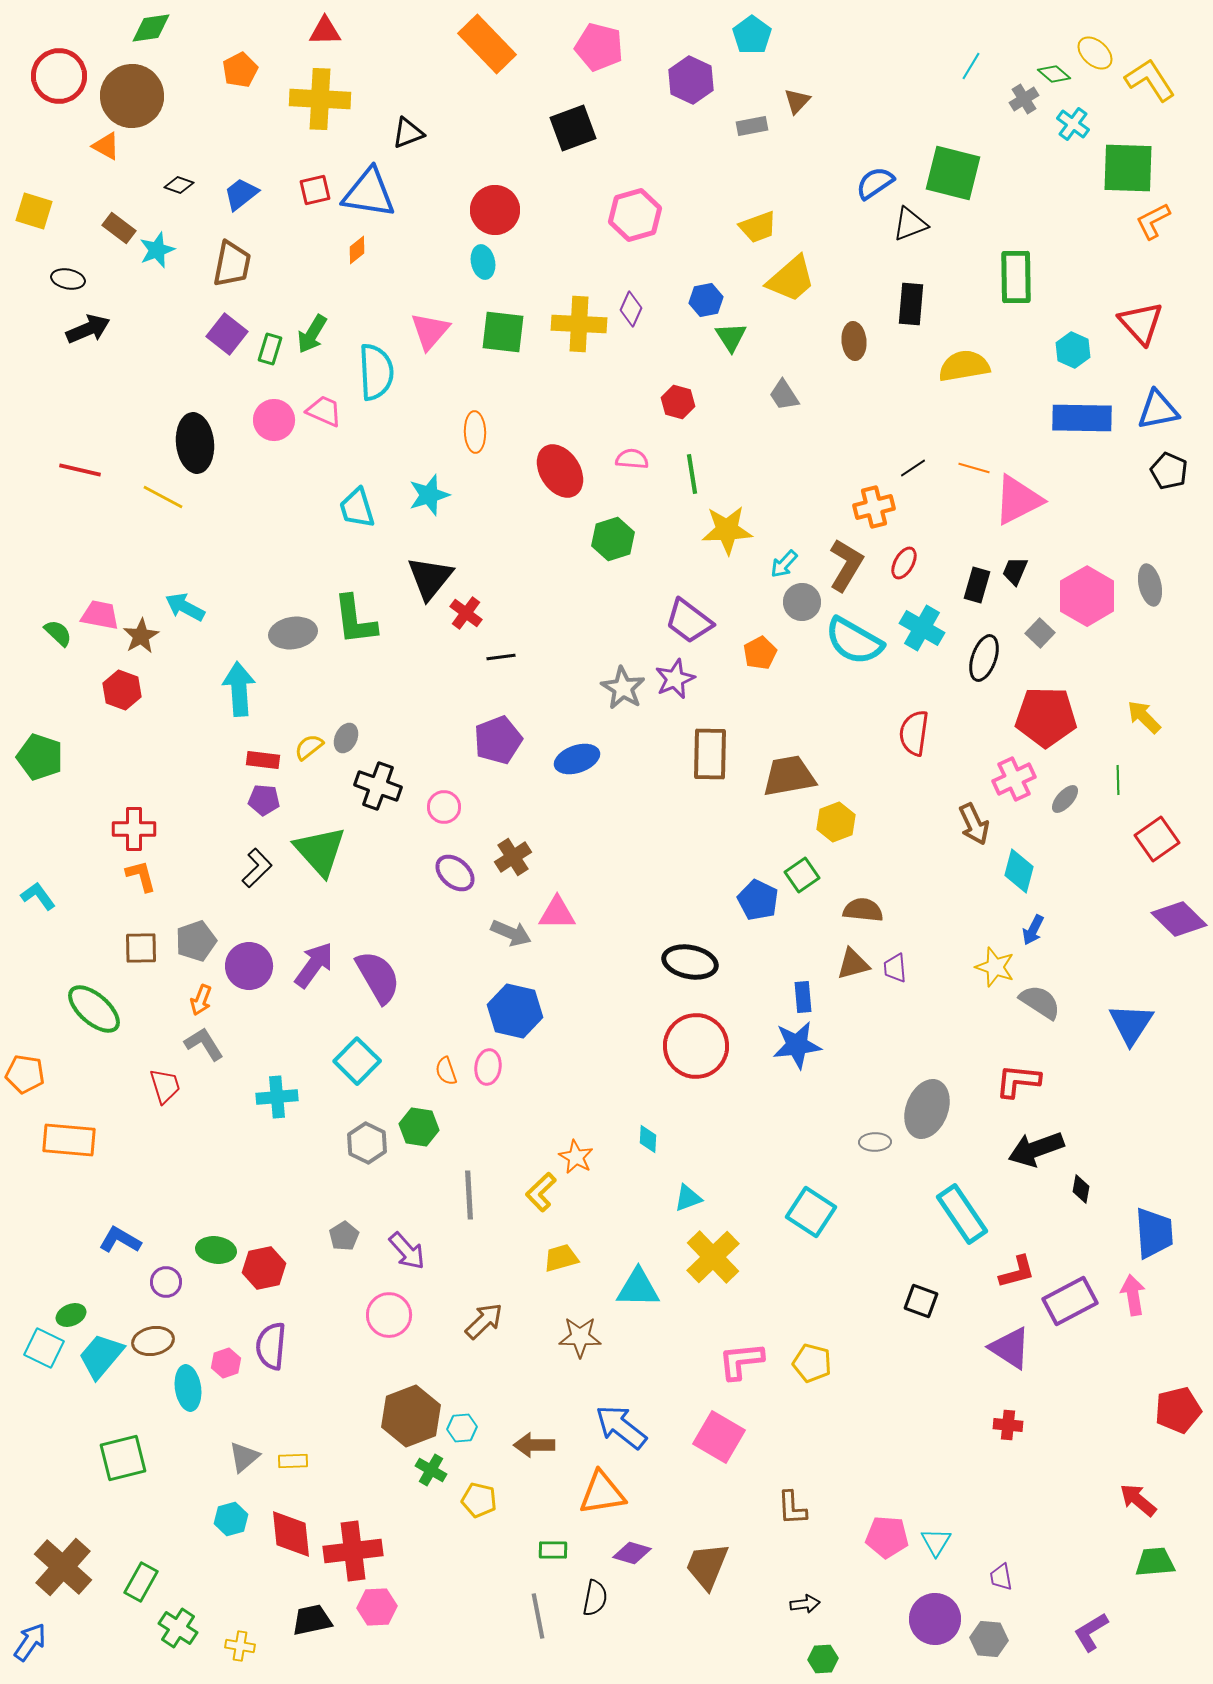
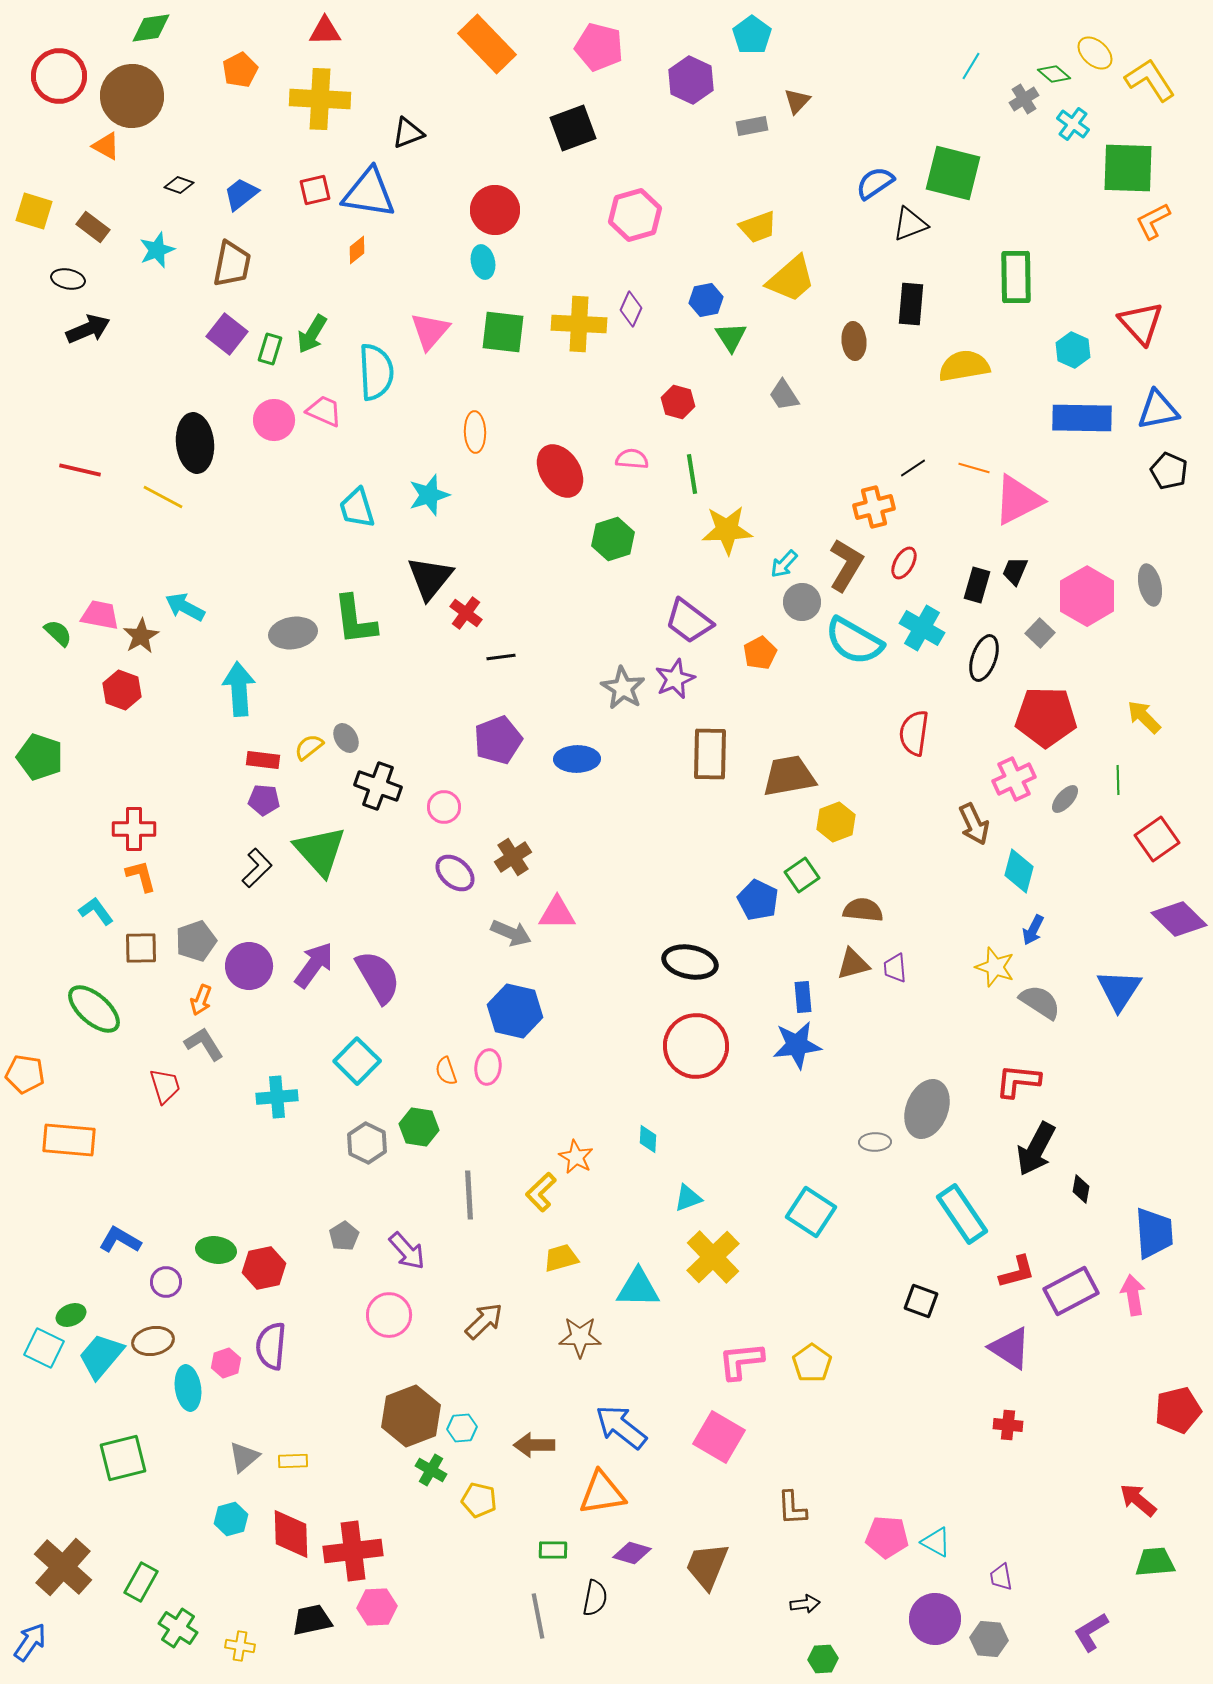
brown rectangle at (119, 228): moved 26 px left, 1 px up
gray ellipse at (346, 738): rotated 56 degrees counterclockwise
blue ellipse at (577, 759): rotated 18 degrees clockwise
cyan L-shape at (38, 896): moved 58 px right, 15 px down
blue triangle at (1131, 1024): moved 12 px left, 34 px up
black arrow at (1036, 1149): rotated 42 degrees counterclockwise
purple rectangle at (1070, 1301): moved 1 px right, 10 px up
yellow pentagon at (812, 1363): rotated 21 degrees clockwise
red diamond at (291, 1534): rotated 4 degrees clockwise
cyan triangle at (936, 1542): rotated 32 degrees counterclockwise
